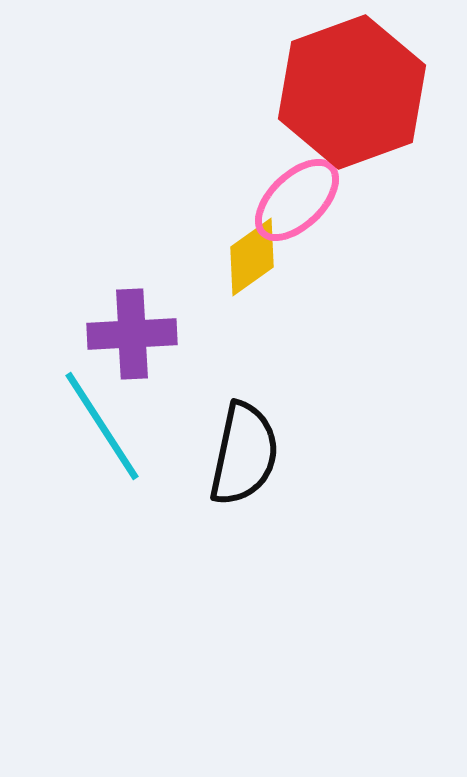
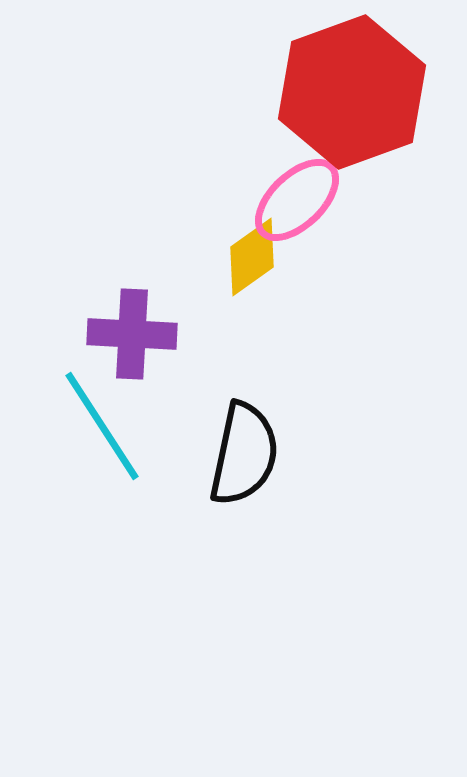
purple cross: rotated 6 degrees clockwise
